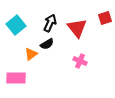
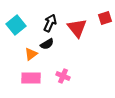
pink cross: moved 17 px left, 15 px down
pink rectangle: moved 15 px right
